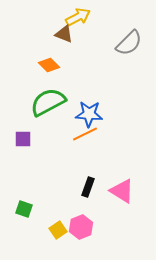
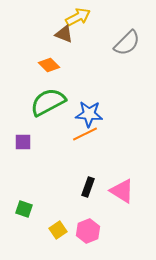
gray semicircle: moved 2 px left
purple square: moved 3 px down
pink hexagon: moved 7 px right, 4 px down
